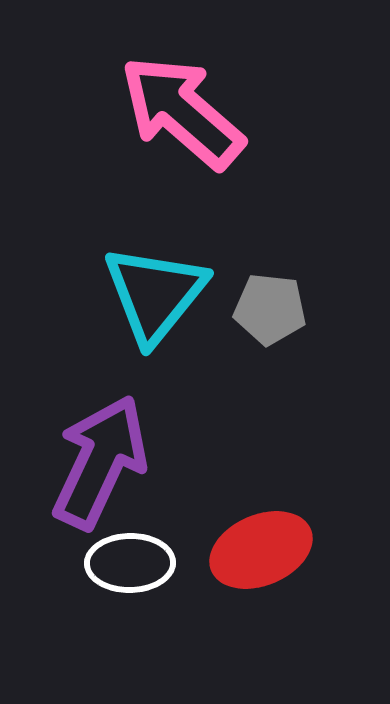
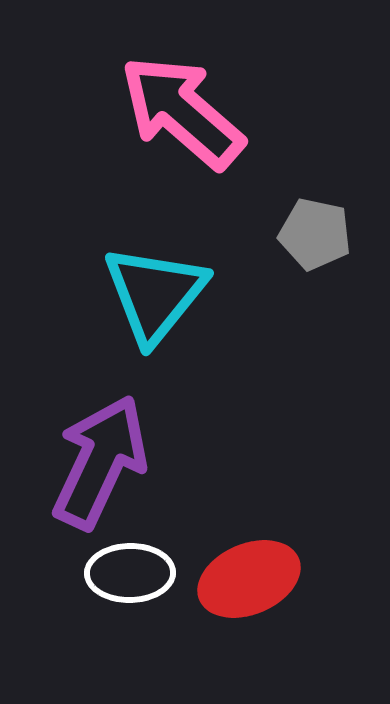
gray pentagon: moved 45 px right, 75 px up; rotated 6 degrees clockwise
red ellipse: moved 12 px left, 29 px down
white ellipse: moved 10 px down
